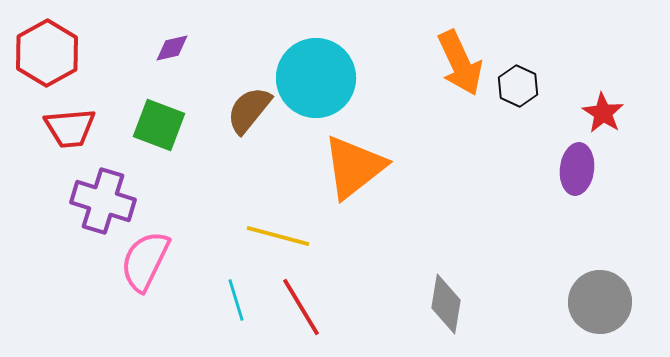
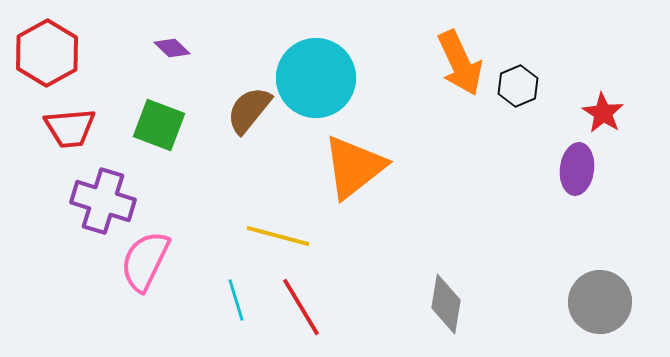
purple diamond: rotated 57 degrees clockwise
black hexagon: rotated 12 degrees clockwise
